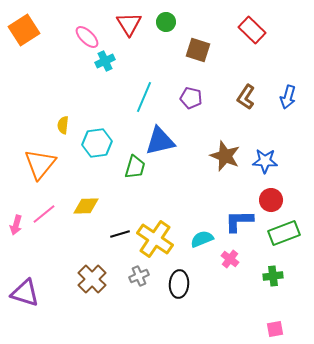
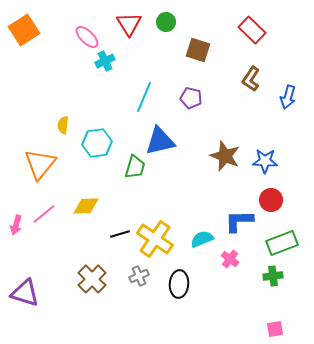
brown L-shape: moved 5 px right, 18 px up
green rectangle: moved 2 px left, 10 px down
